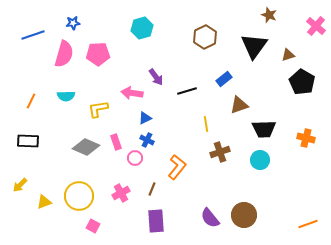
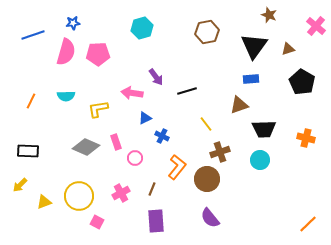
brown hexagon at (205, 37): moved 2 px right, 5 px up; rotated 15 degrees clockwise
pink semicircle at (64, 54): moved 2 px right, 2 px up
brown triangle at (288, 55): moved 6 px up
blue rectangle at (224, 79): moved 27 px right; rotated 35 degrees clockwise
yellow line at (206, 124): rotated 28 degrees counterclockwise
blue cross at (147, 140): moved 15 px right, 4 px up
black rectangle at (28, 141): moved 10 px down
brown circle at (244, 215): moved 37 px left, 36 px up
orange line at (308, 224): rotated 24 degrees counterclockwise
pink square at (93, 226): moved 4 px right, 4 px up
